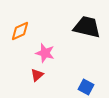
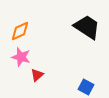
black trapezoid: rotated 20 degrees clockwise
pink star: moved 24 px left, 4 px down
